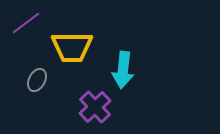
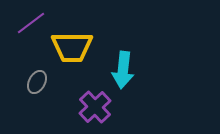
purple line: moved 5 px right
gray ellipse: moved 2 px down
